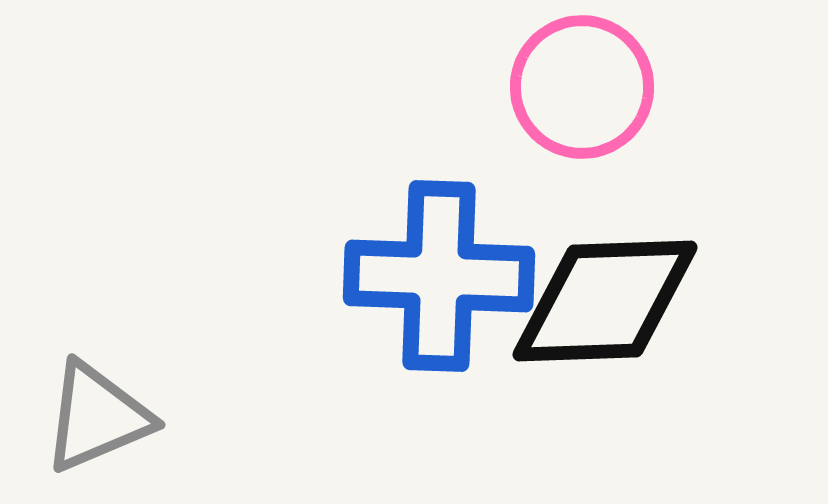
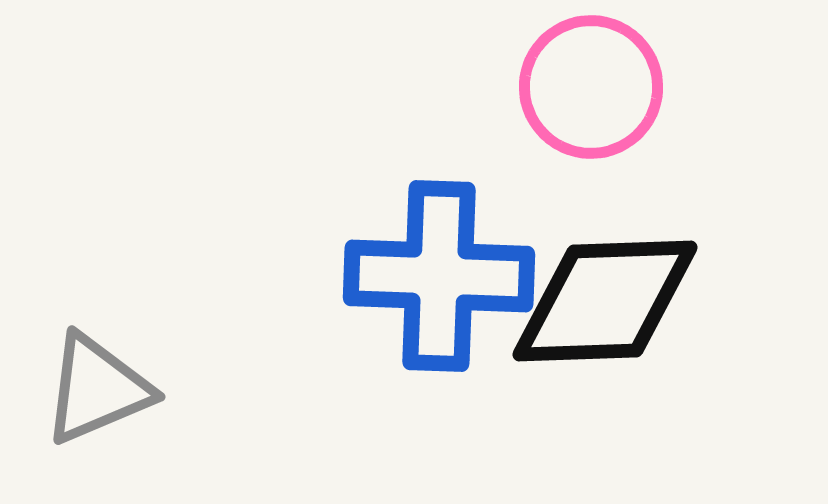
pink circle: moved 9 px right
gray triangle: moved 28 px up
